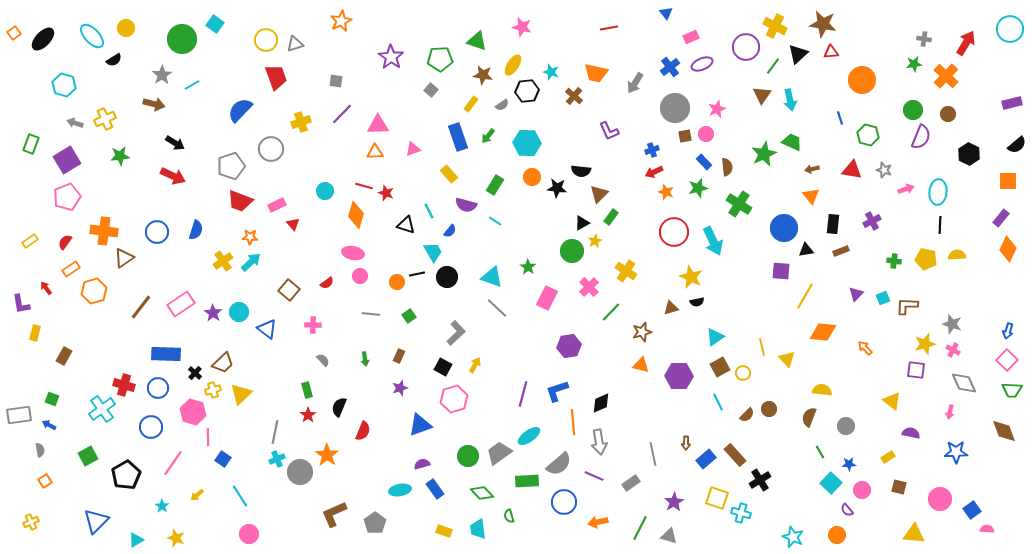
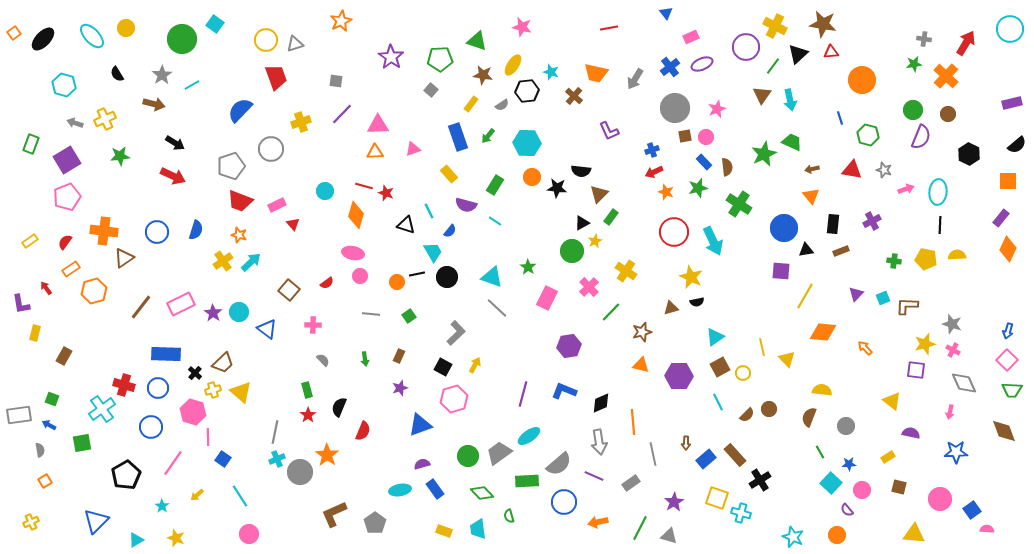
black semicircle at (114, 60): moved 3 px right, 14 px down; rotated 91 degrees clockwise
gray arrow at (635, 83): moved 4 px up
pink circle at (706, 134): moved 3 px down
orange star at (250, 237): moved 11 px left, 2 px up; rotated 14 degrees clockwise
pink rectangle at (181, 304): rotated 8 degrees clockwise
blue L-shape at (557, 391): moved 7 px right; rotated 40 degrees clockwise
yellow triangle at (241, 394): moved 2 px up; rotated 35 degrees counterclockwise
orange line at (573, 422): moved 60 px right
green square at (88, 456): moved 6 px left, 13 px up; rotated 18 degrees clockwise
